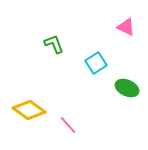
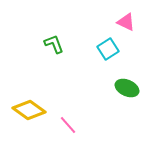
pink triangle: moved 5 px up
cyan square: moved 12 px right, 14 px up
